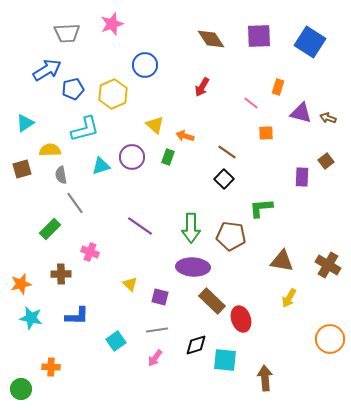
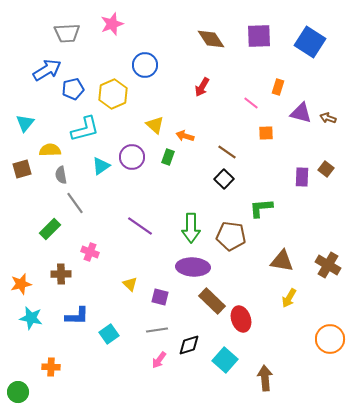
cyan triangle at (25, 123): rotated 18 degrees counterclockwise
brown square at (326, 161): moved 8 px down; rotated 14 degrees counterclockwise
cyan triangle at (101, 166): rotated 18 degrees counterclockwise
cyan square at (116, 341): moved 7 px left, 7 px up
black diamond at (196, 345): moved 7 px left
pink arrow at (155, 358): moved 4 px right, 2 px down
cyan square at (225, 360): rotated 35 degrees clockwise
green circle at (21, 389): moved 3 px left, 3 px down
